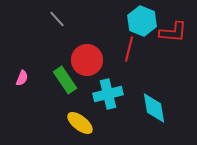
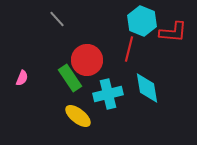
green rectangle: moved 5 px right, 2 px up
cyan diamond: moved 7 px left, 20 px up
yellow ellipse: moved 2 px left, 7 px up
